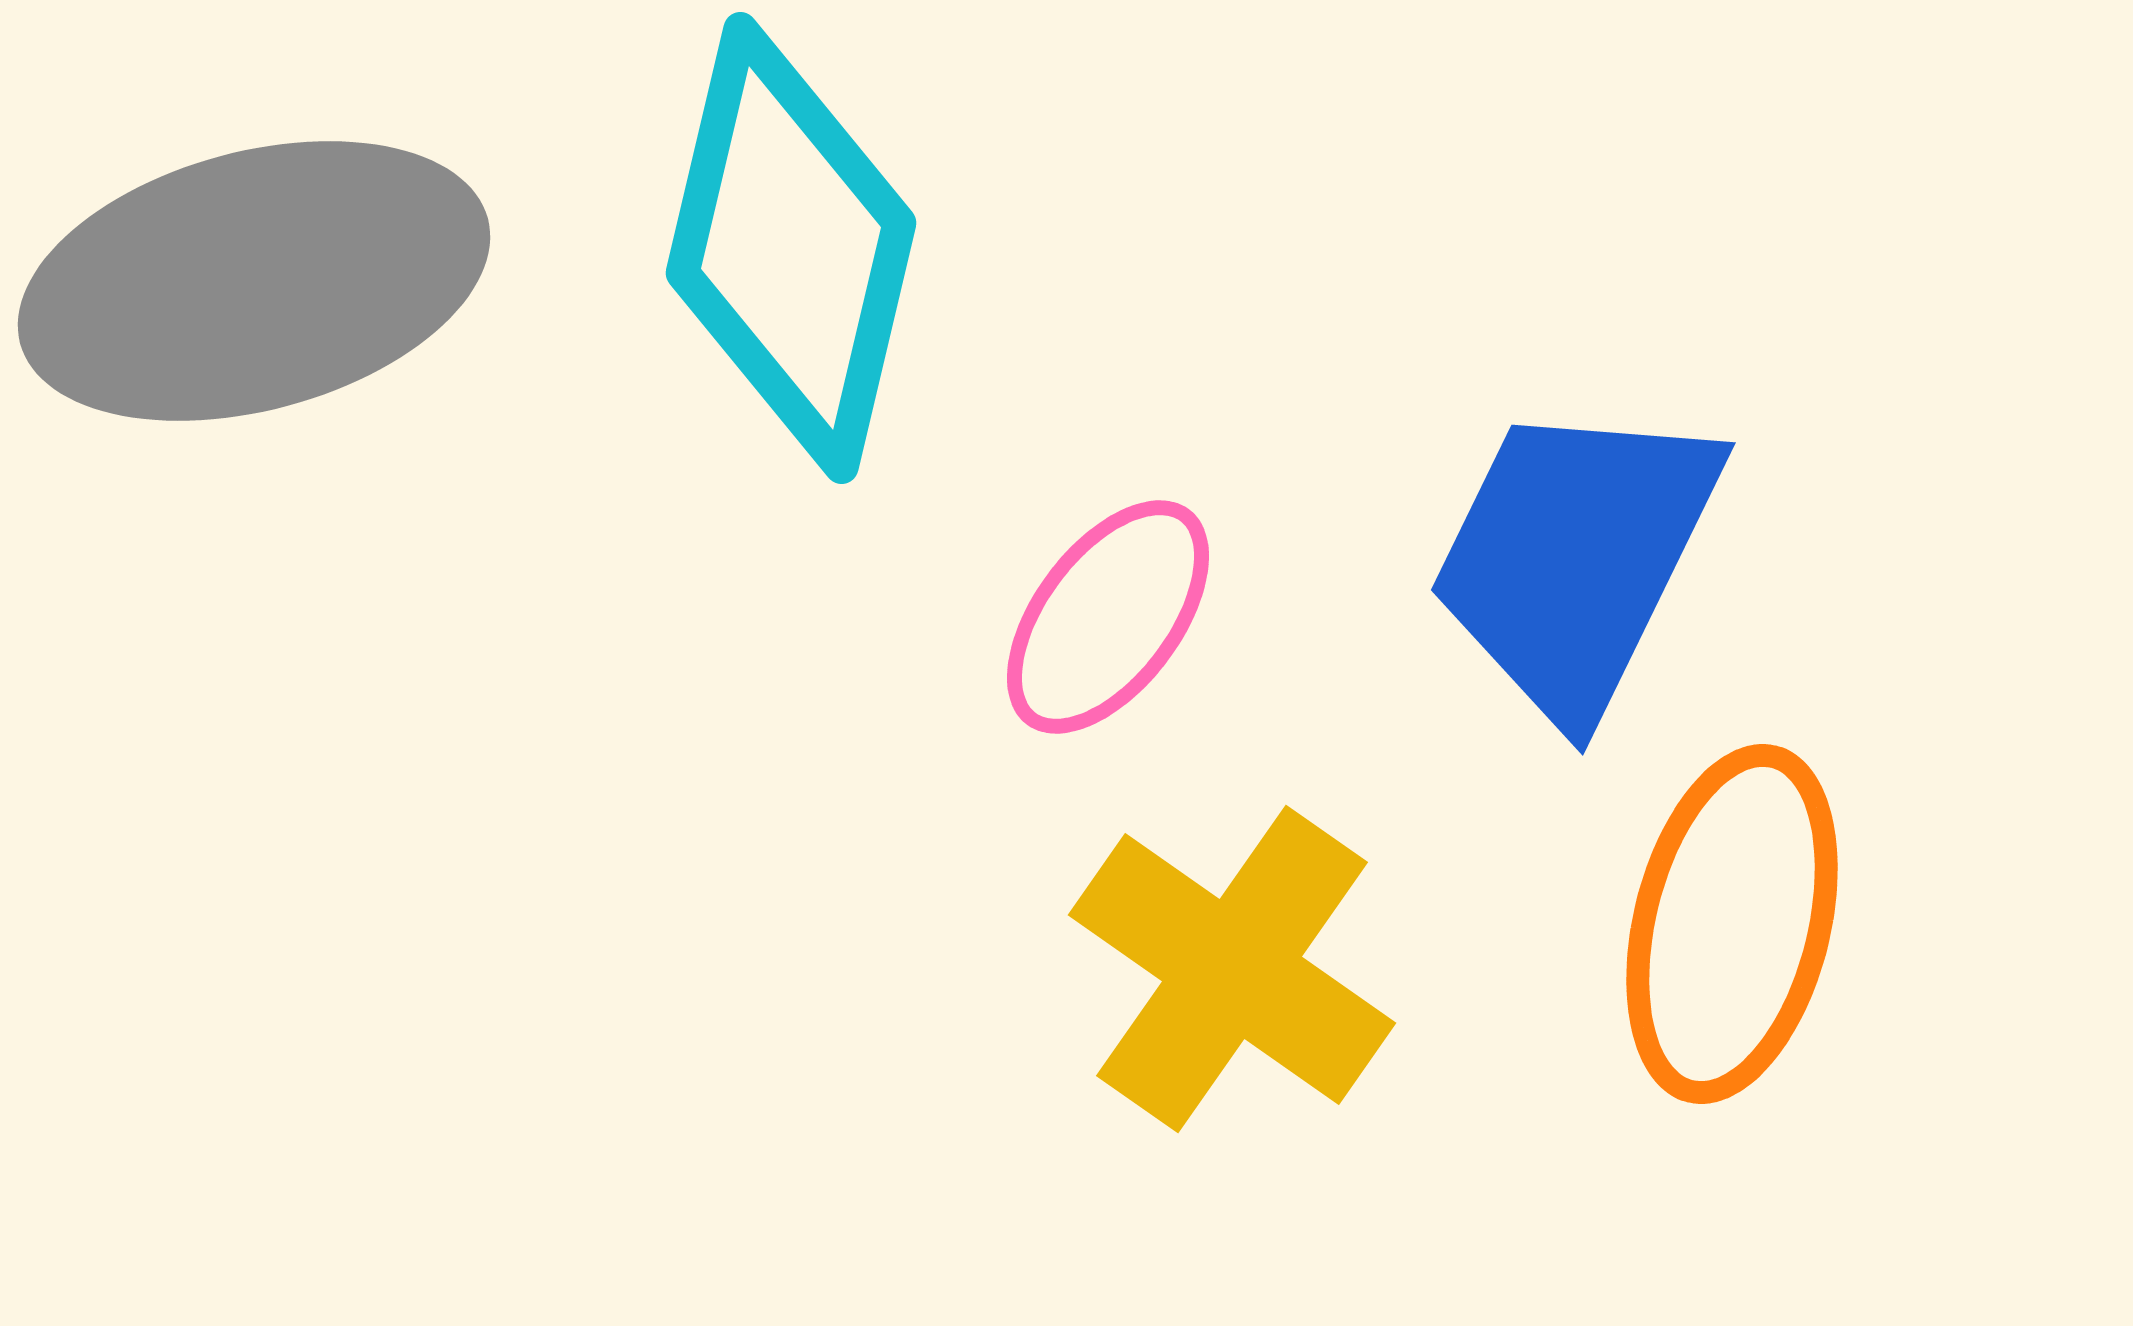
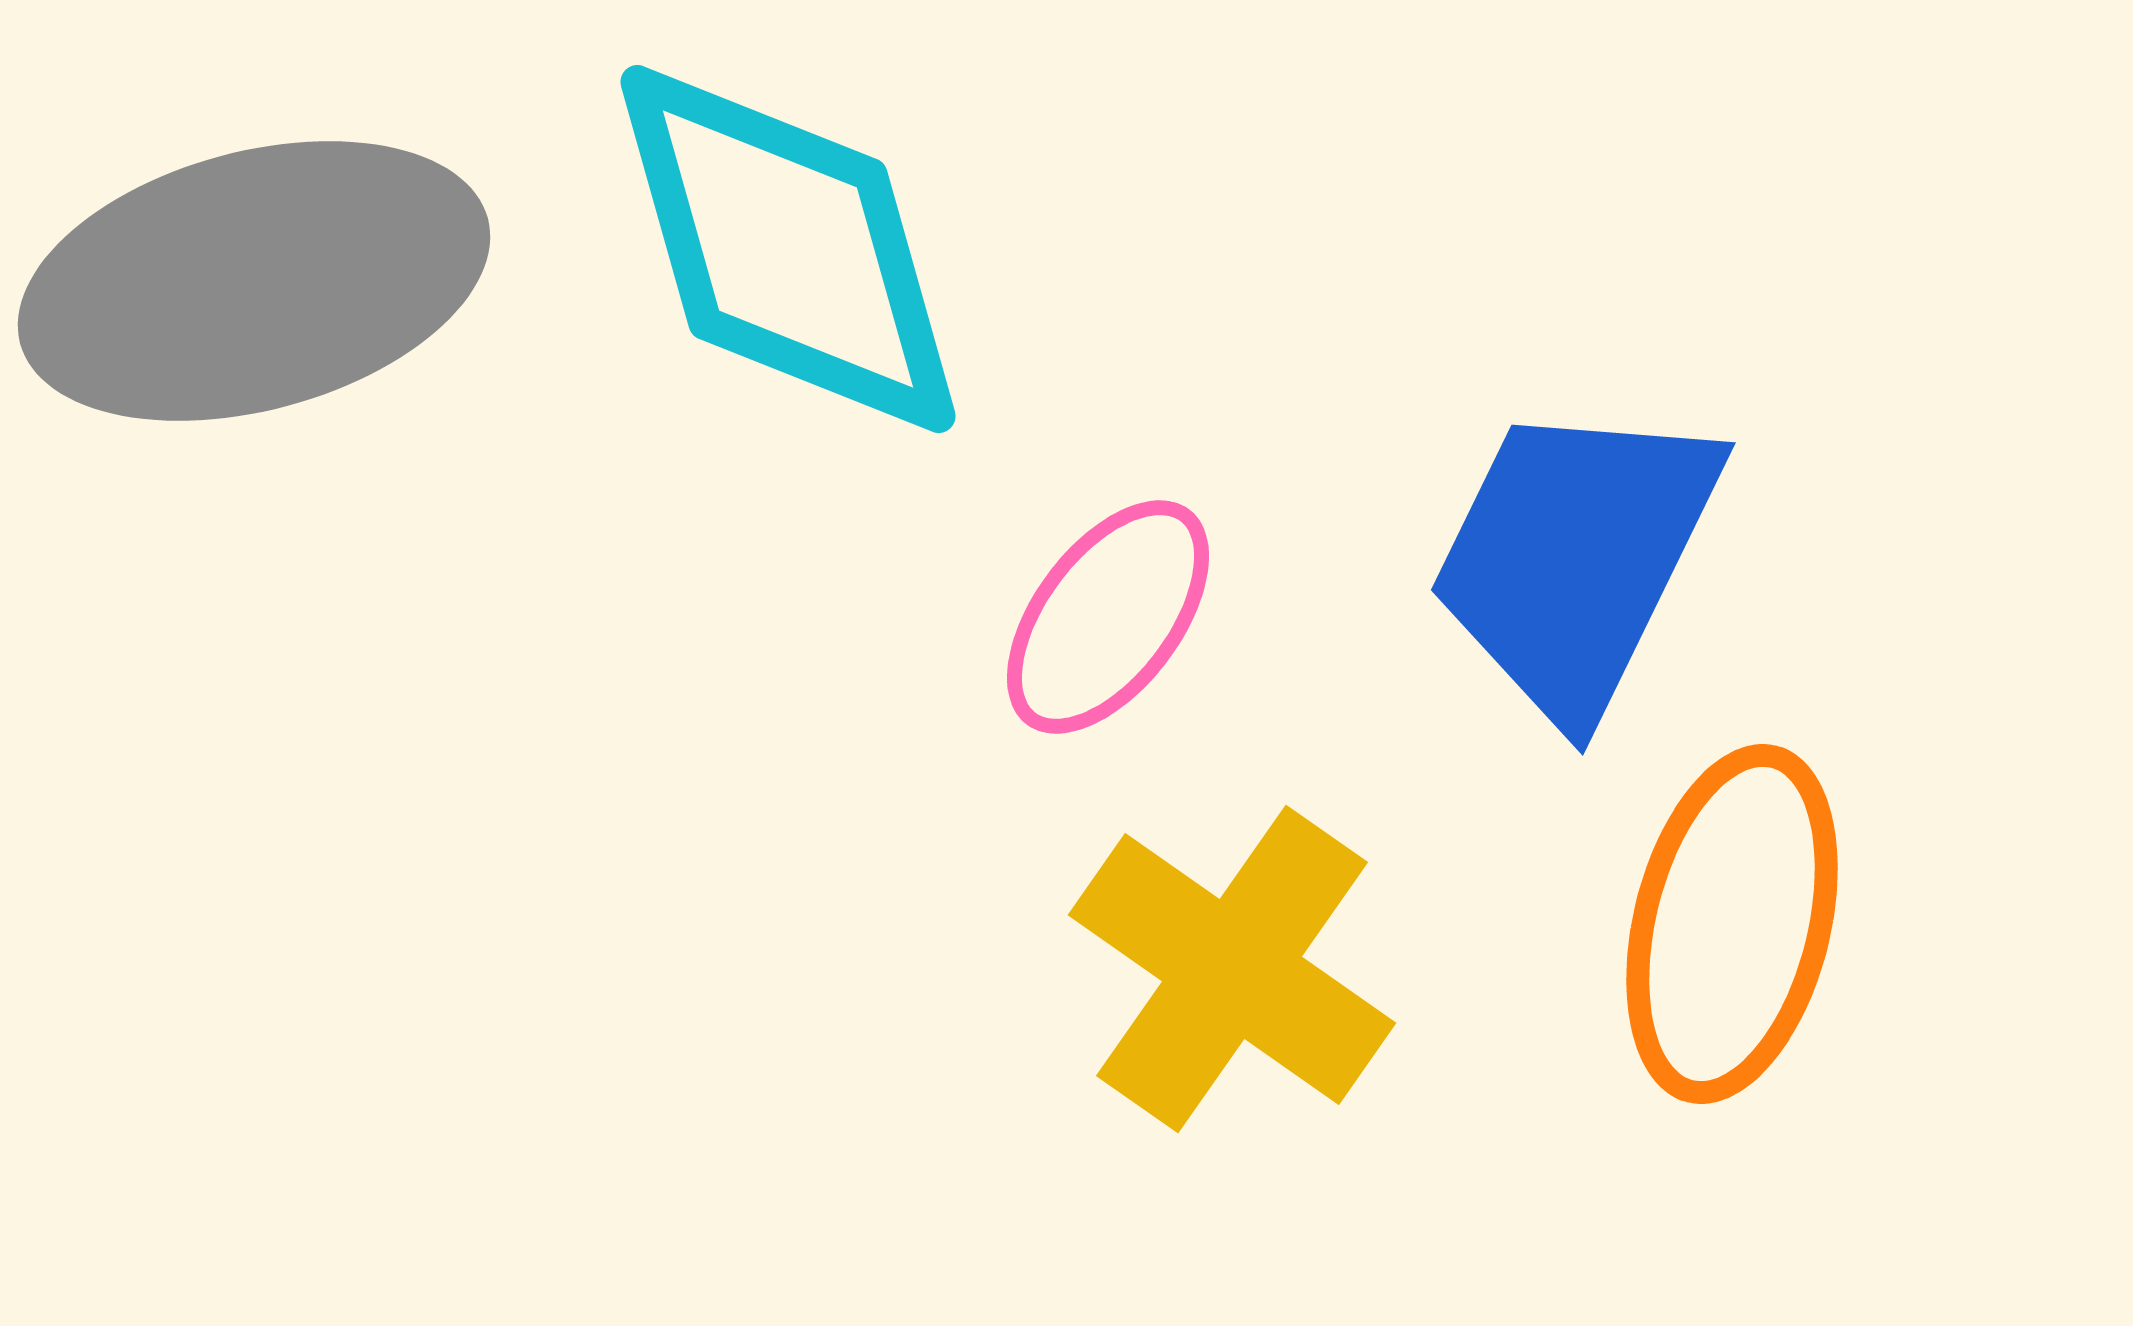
cyan diamond: moved 3 px left, 1 px down; rotated 29 degrees counterclockwise
